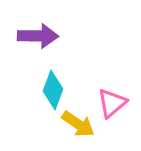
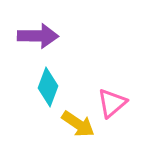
cyan diamond: moved 5 px left, 3 px up
